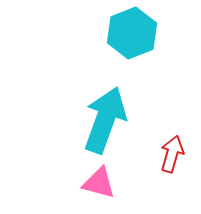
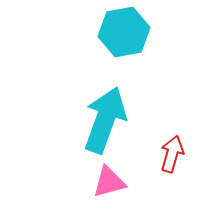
cyan hexagon: moved 8 px left, 1 px up; rotated 12 degrees clockwise
pink triangle: moved 10 px right, 1 px up; rotated 30 degrees counterclockwise
